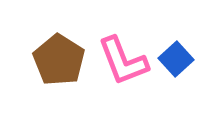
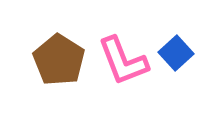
blue square: moved 6 px up
